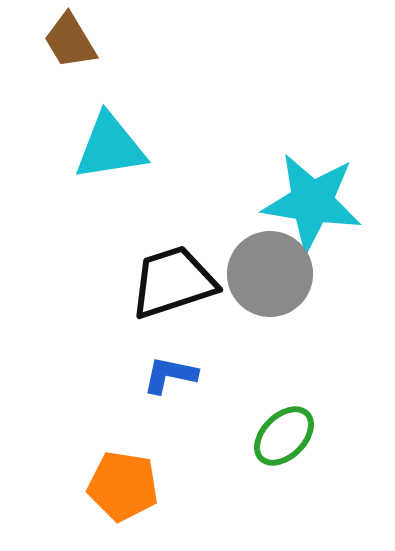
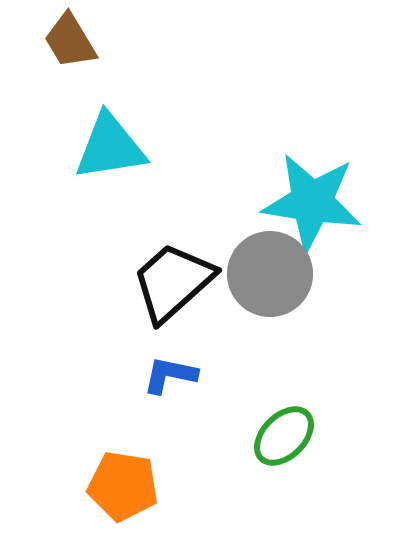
black trapezoid: rotated 24 degrees counterclockwise
